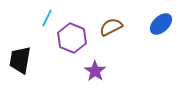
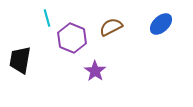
cyan line: rotated 42 degrees counterclockwise
